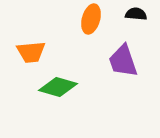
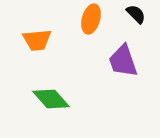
black semicircle: rotated 40 degrees clockwise
orange trapezoid: moved 6 px right, 12 px up
green diamond: moved 7 px left, 12 px down; rotated 33 degrees clockwise
